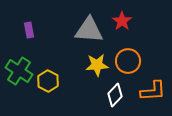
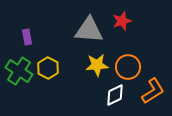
red star: rotated 18 degrees clockwise
purple rectangle: moved 2 px left, 7 px down
orange circle: moved 6 px down
yellow hexagon: moved 13 px up
orange L-shape: rotated 28 degrees counterclockwise
white diamond: rotated 20 degrees clockwise
